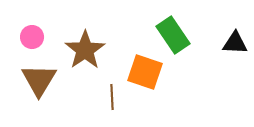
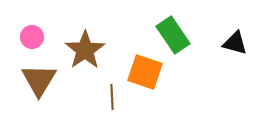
black triangle: rotated 12 degrees clockwise
